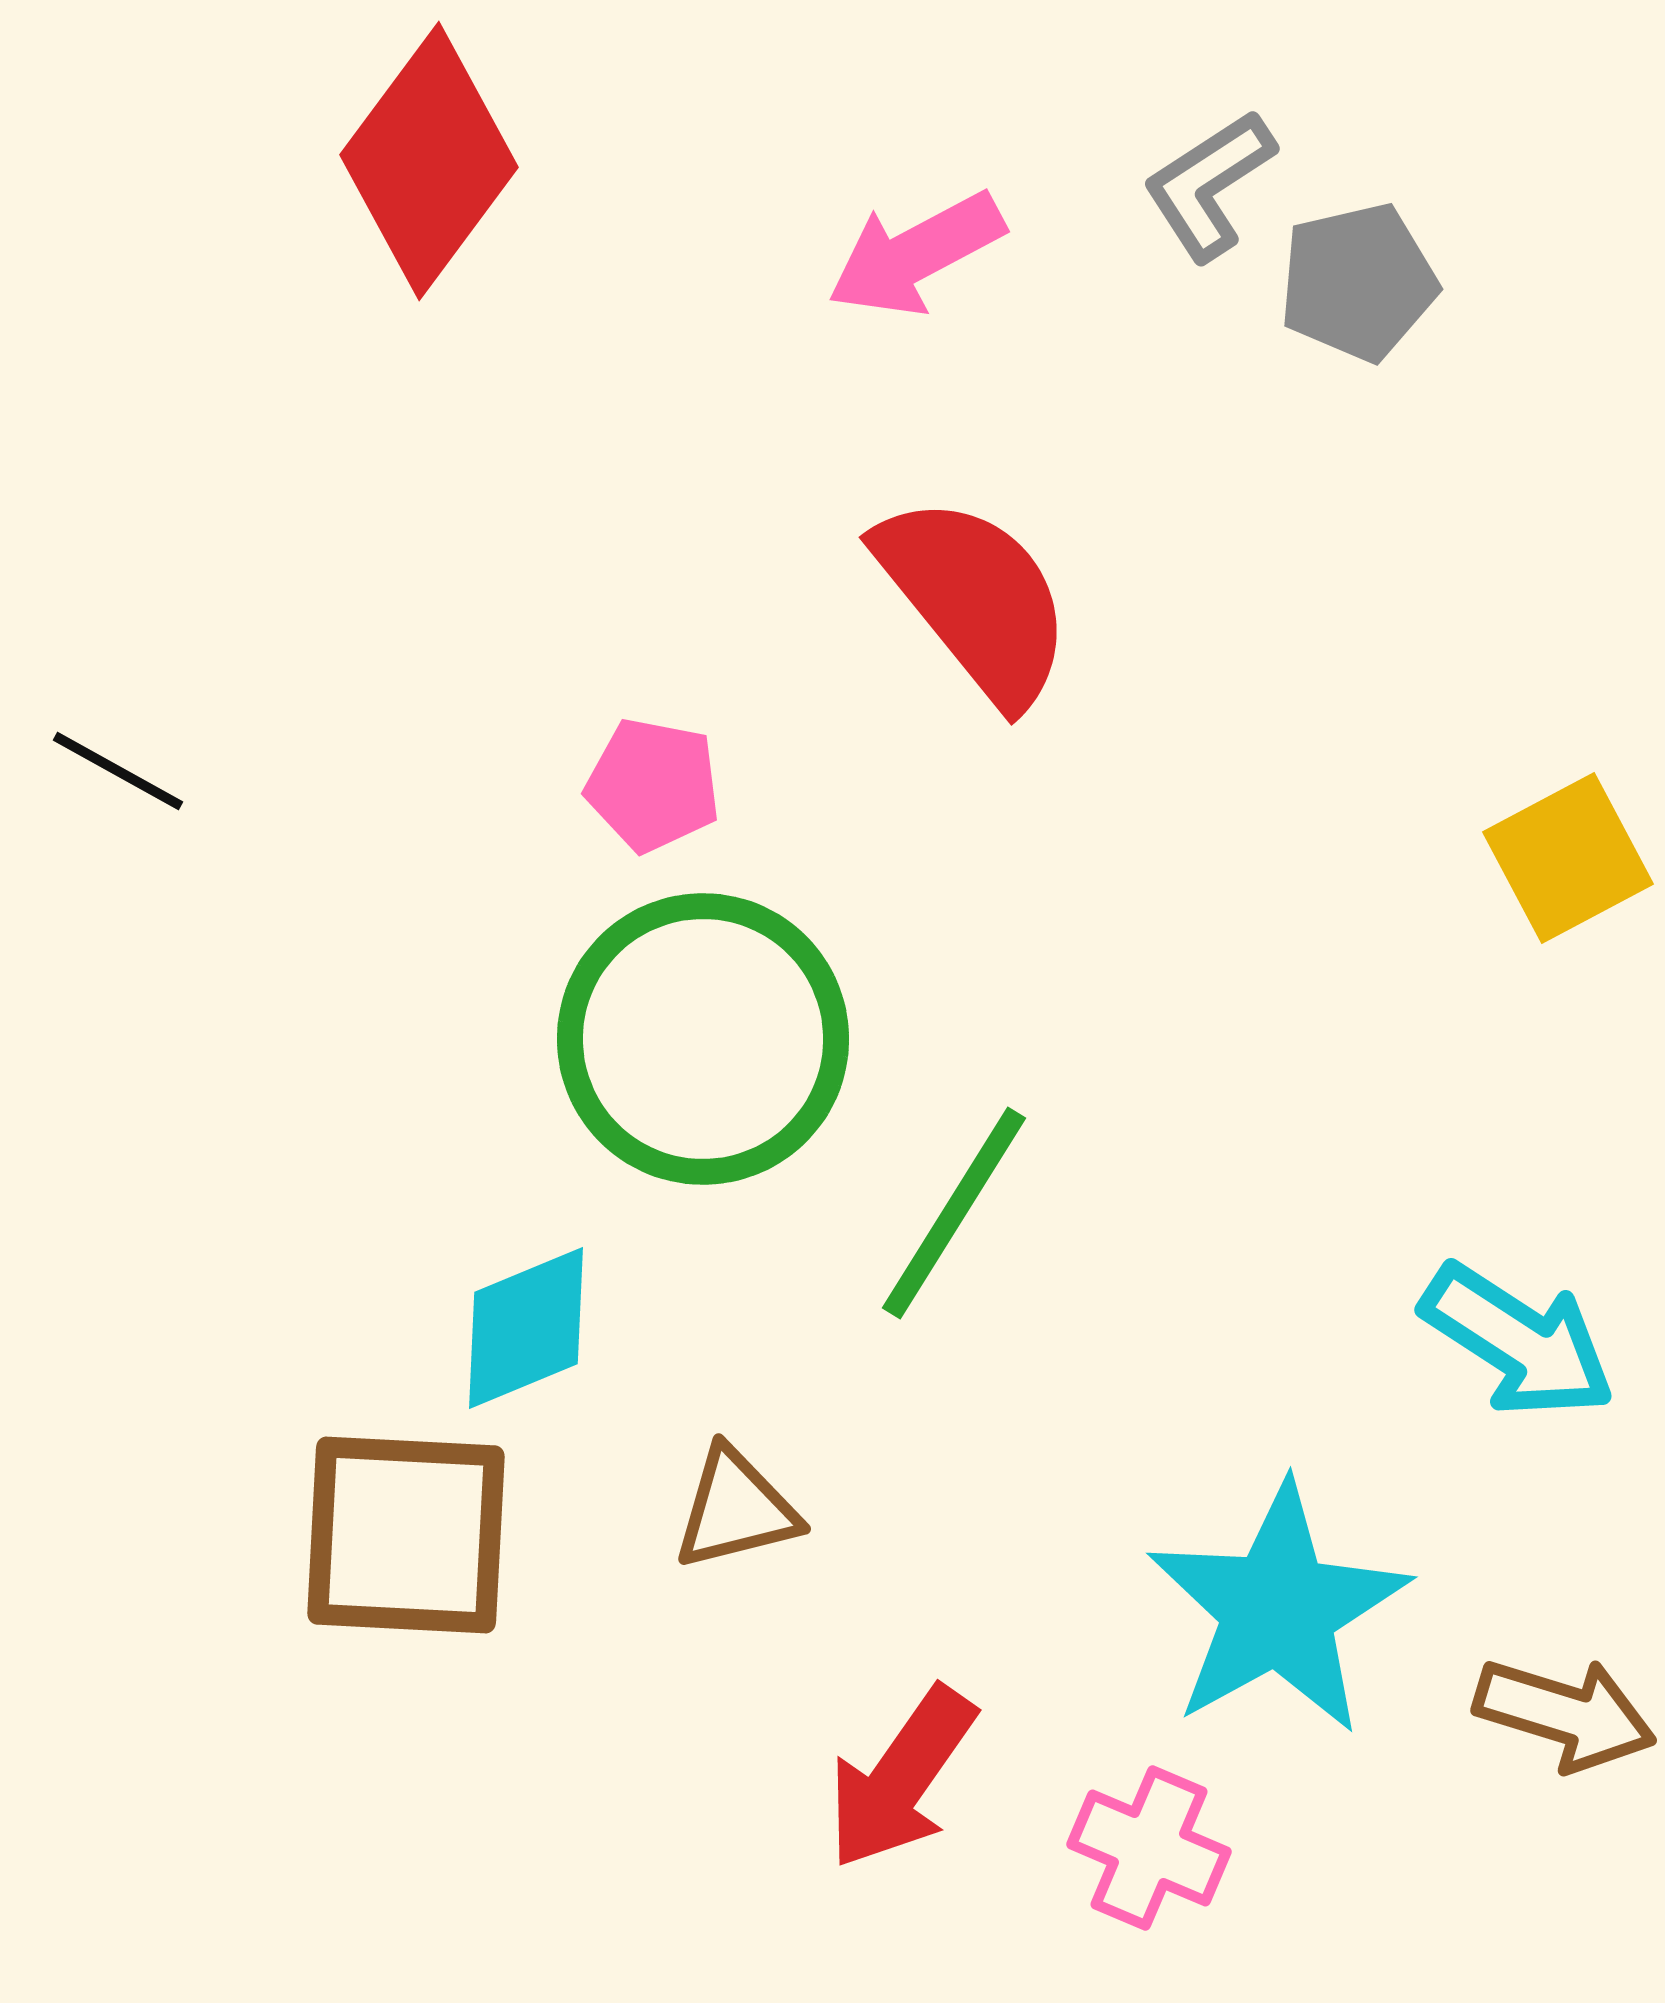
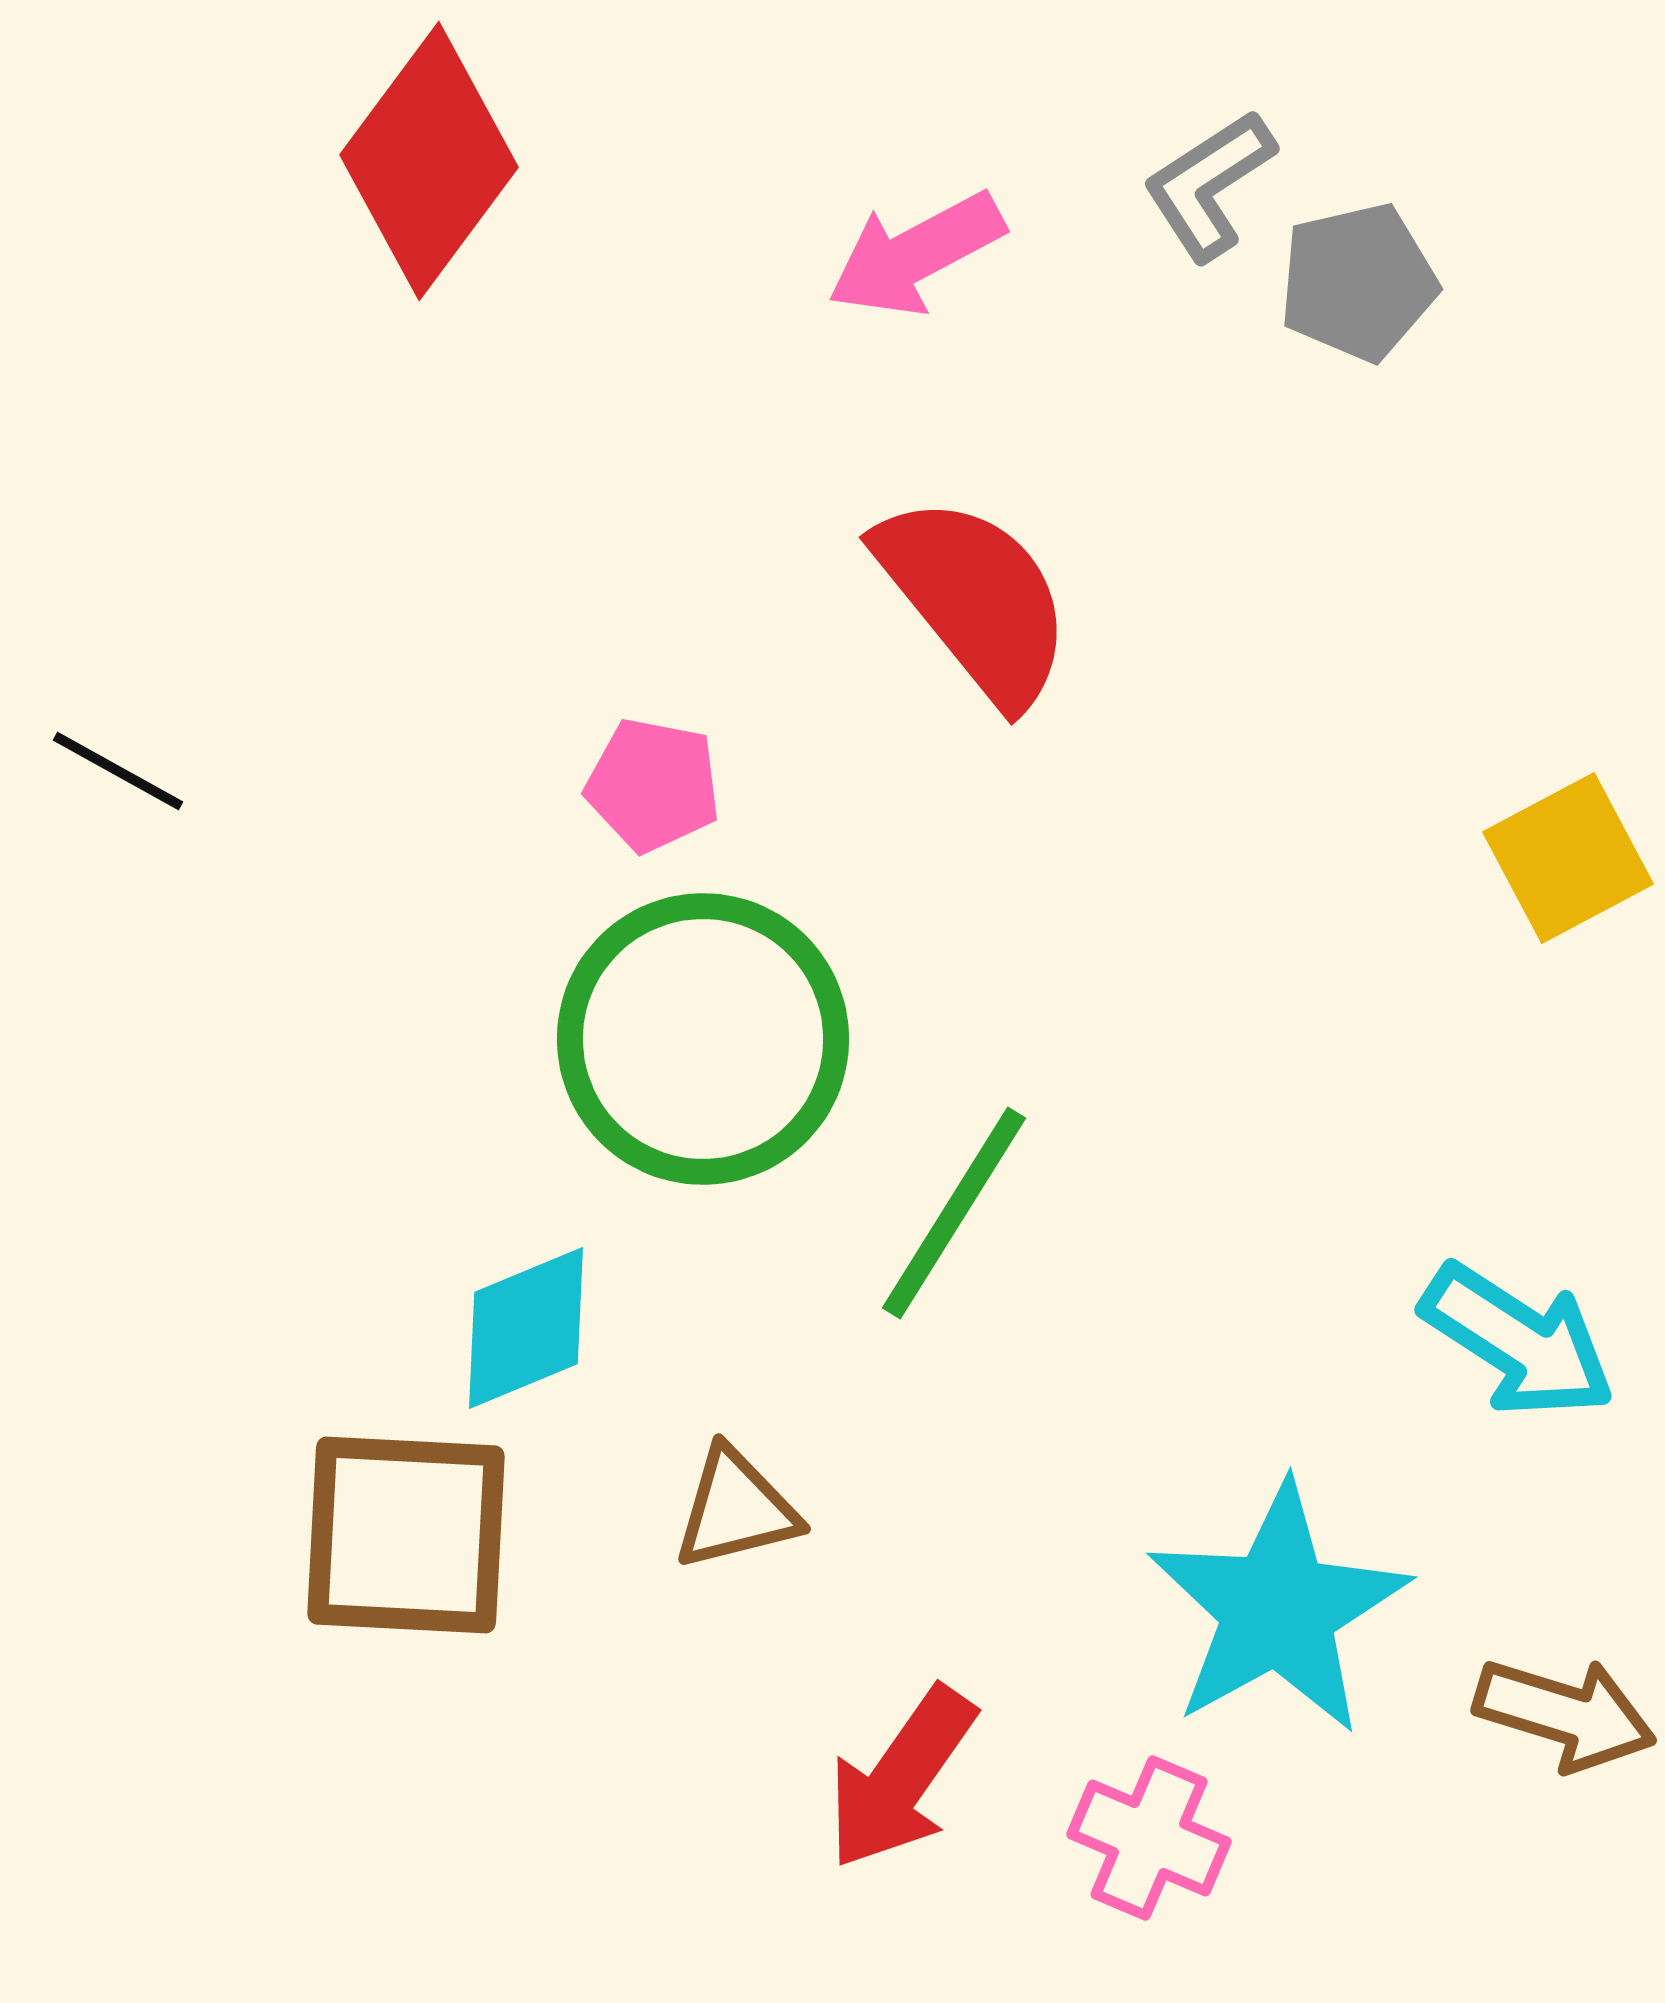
pink cross: moved 10 px up
